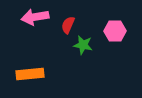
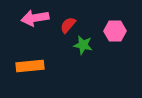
pink arrow: moved 1 px down
red semicircle: rotated 18 degrees clockwise
orange rectangle: moved 8 px up
